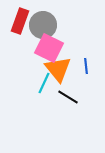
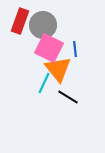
blue line: moved 11 px left, 17 px up
